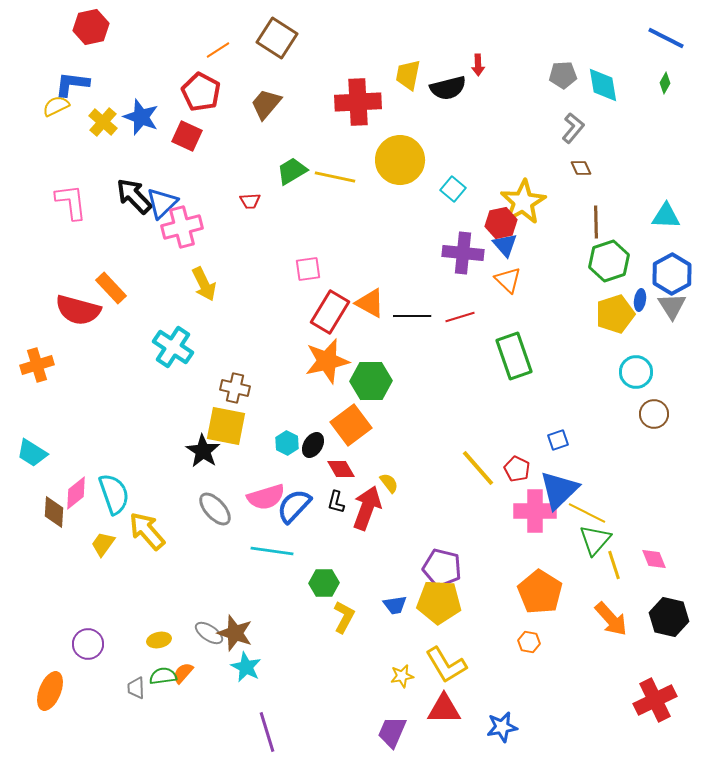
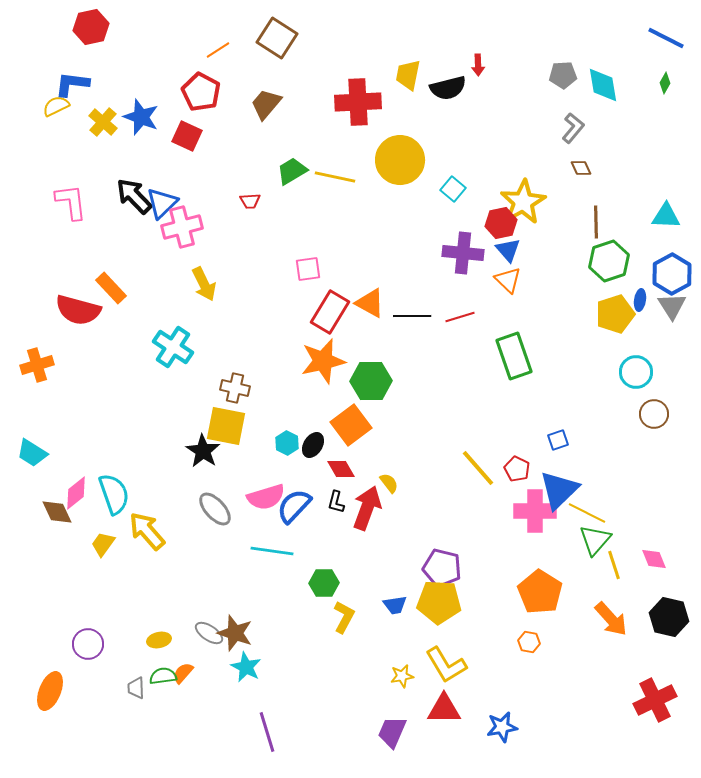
blue triangle at (505, 245): moved 3 px right, 5 px down
orange star at (327, 361): moved 4 px left
brown diamond at (54, 512): moved 3 px right; rotated 28 degrees counterclockwise
